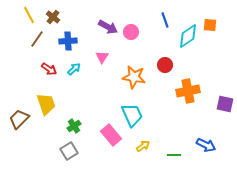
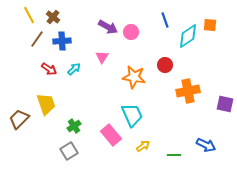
blue cross: moved 6 px left
